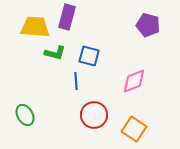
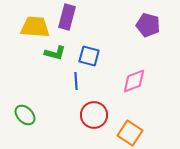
green ellipse: rotated 15 degrees counterclockwise
orange square: moved 4 px left, 4 px down
